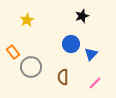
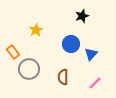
yellow star: moved 9 px right, 10 px down
gray circle: moved 2 px left, 2 px down
